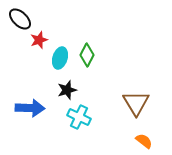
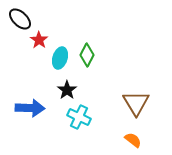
red star: rotated 18 degrees counterclockwise
black star: rotated 18 degrees counterclockwise
orange semicircle: moved 11 px left, 1 px up
